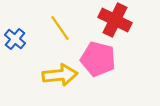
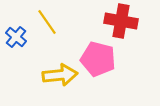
red cross: moved 6 px right, 1 px down; rotated 16 degrees counterclockwise
yellow line: moved 13 px left, 6 px up
blue cross: moved 1 px right, 2 px up
